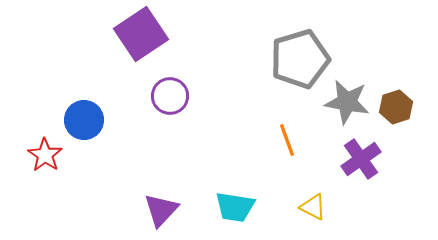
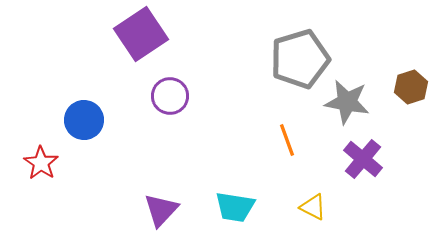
brown hexagon: moved 15 px right, 20 px up
red star: moved 4 px left, 8 px down
purple cross: moved 2 px right; rotated 15 degrees counterclockwise
